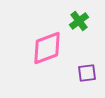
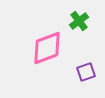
purple square: moved 1 px left, 1 px up; rotated 12 degrees counterclockwise
